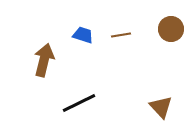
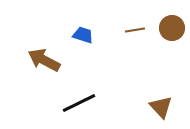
brown circle: moved 1 px right, 1 px up
brown line: moved 14 px right, 5 px up
brown arrow: rotated 76 degrees counterclockwise
